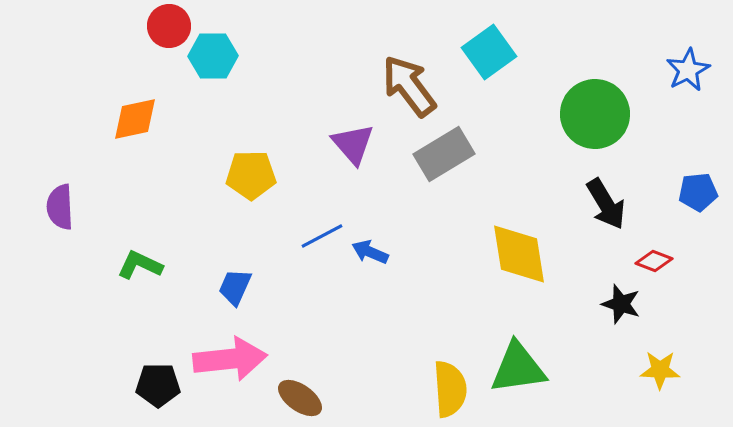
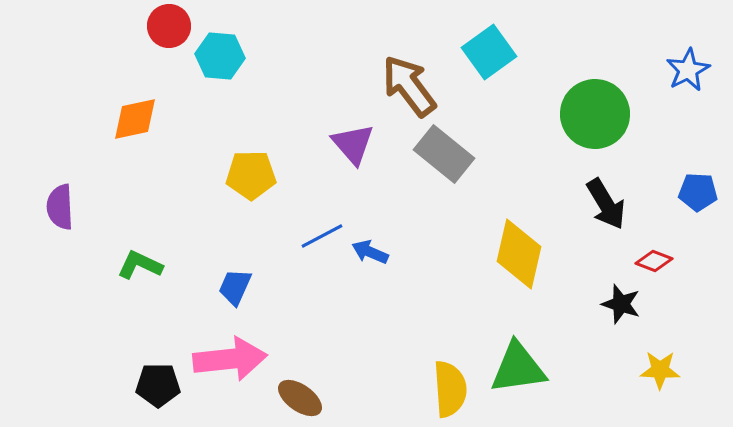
cyan hexagon: moved 7 px right; rotated 6 degrees clockwise
gray rectangle: rotated 70 degrees clockwise
blue pentagon: rotated 9 degrees clockwise
yellow diamond: rotated 22 degrees clockwise
